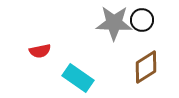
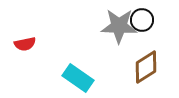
gray star: moved 5 px right, 3 px down
red semicircle: moved 15 px left, 7 px up
